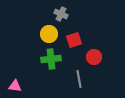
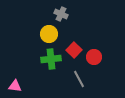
red square: moved 10 px down; rotated 28 degrees counterclockwise
gray line: rotated 18 degrees counterclockwise
